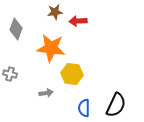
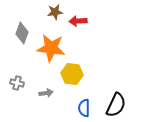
gray diamond: moved 6 px right, 4 px down
gray cross: moved 7 px right, 9 px down
